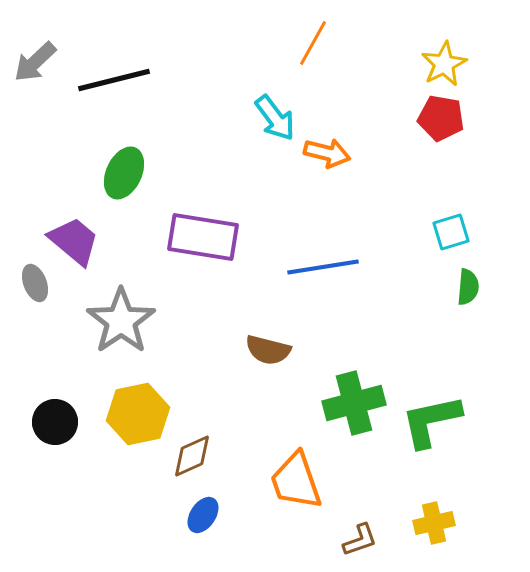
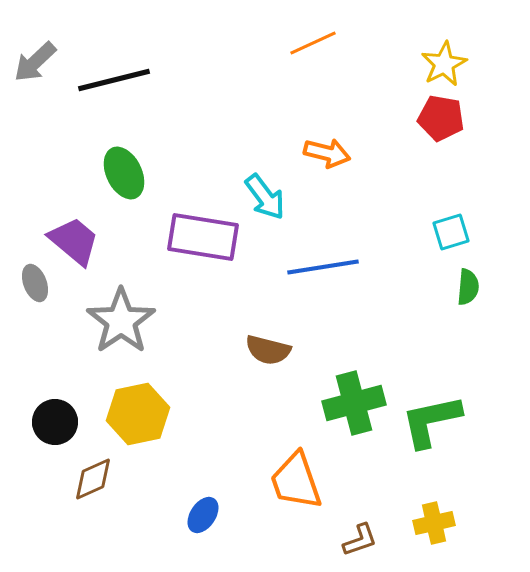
orange line: rotated 36 degrees clockwise
cyan arrow: moved 10 px left, 79 px down
green ellipse: rotated 51 degrees counterclockwise
brown diamond: moved 99 px left, 23 px down
